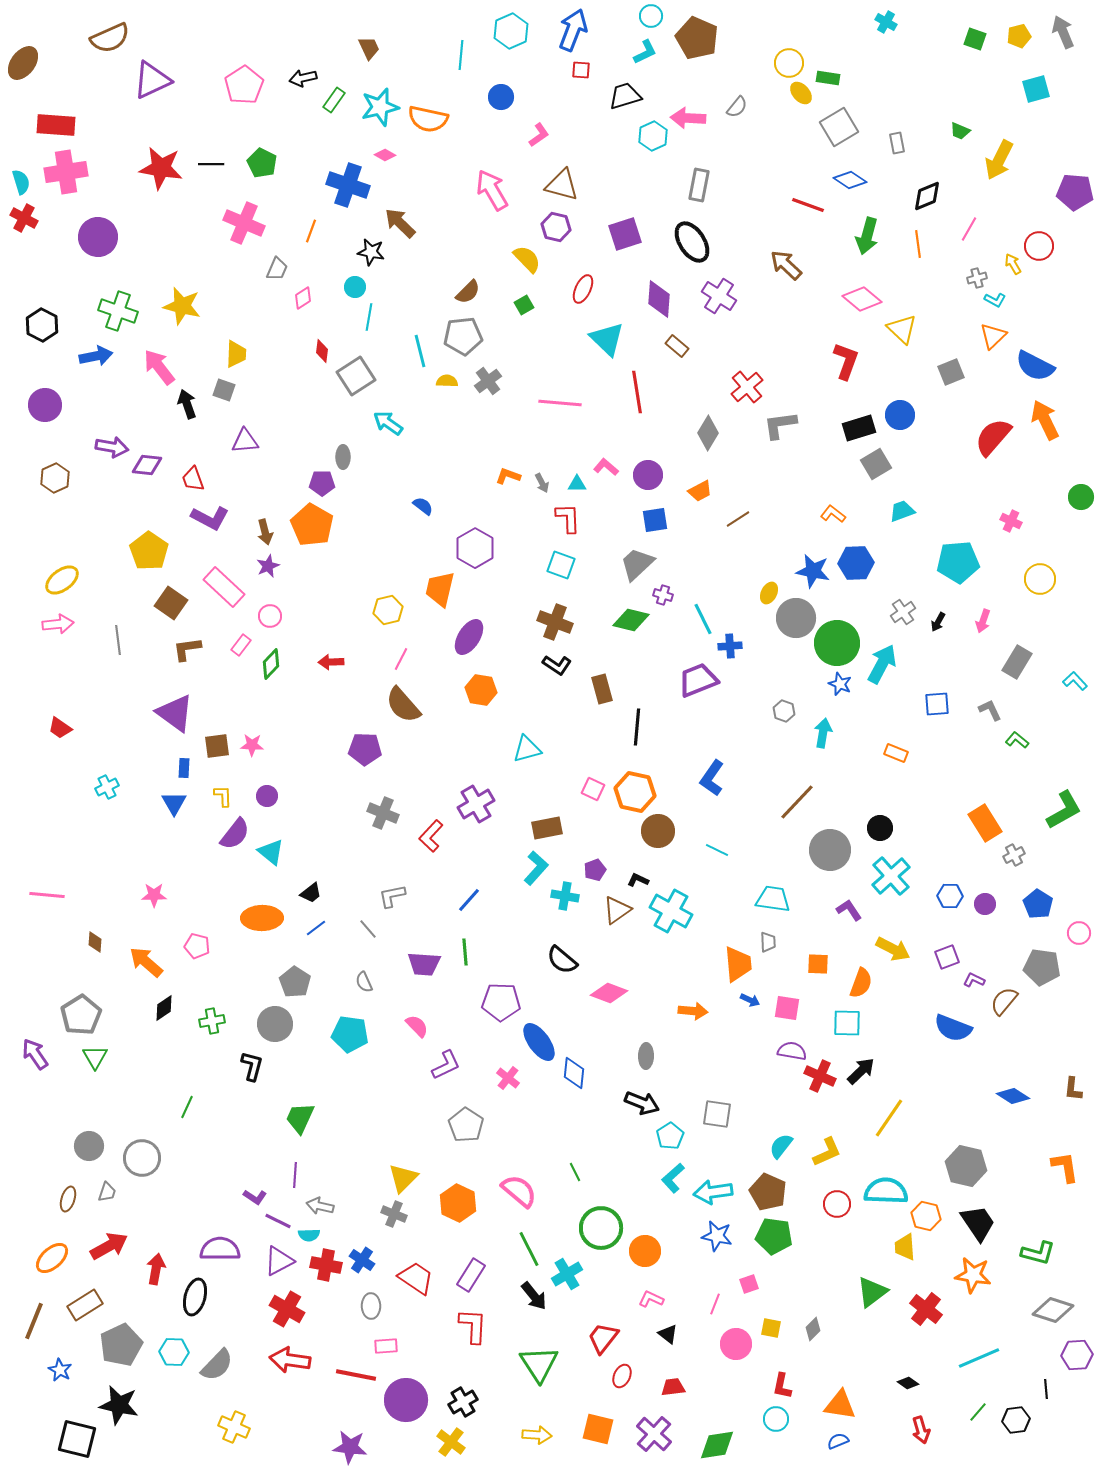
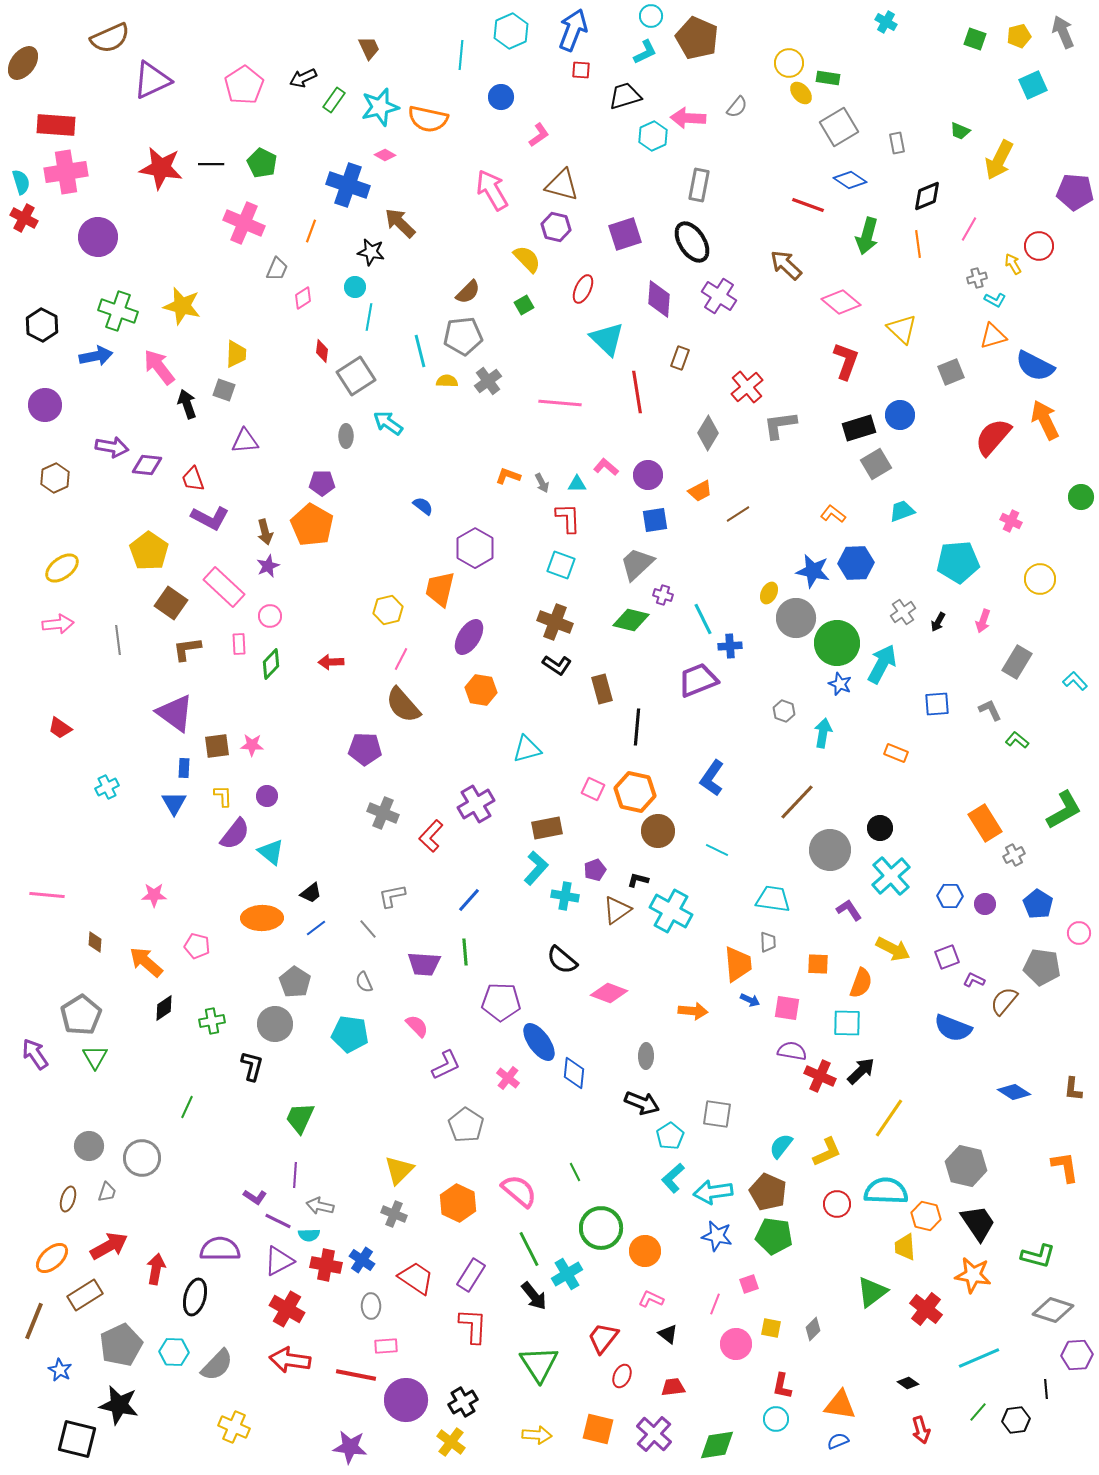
black arrow at (303, 78): rotated 12 degrees counterclockwise
cyan square at (1036, 89): moved 3 px left, 4 px up; rotated 8 degrees counterclockwise
pink diamond at (862, 299): moved 21 px left, 3 px down
orange triangle at (993, 336): rotated 28 degrees clockwise
brown rectangle at (677, 346): moved 3 px right, 12 px down; rotated 70 degrees clockwise
gray ellipse at (343, 457): moved 3 px right, 21 px up
brown line at (738, 519): moved 5 px up
yellow ellipse at (62, 580): moved 12 px up
pink rectangle at (241, 645): moved 2 px left, 1 px up; rotated 40 degrees counterclockwise
black L-shape at (638, 880): rotated 10 degrees counterclockwise
blue diamond at (1013, 1096): moved 1 px right, 4 px up
yellow triangle at (403, 1178): moved 4 px left, 8 px up
green L-shape at (1038, 1253): moved 3 px down
brown rectangle at (85, 1305): moved 10 px up
